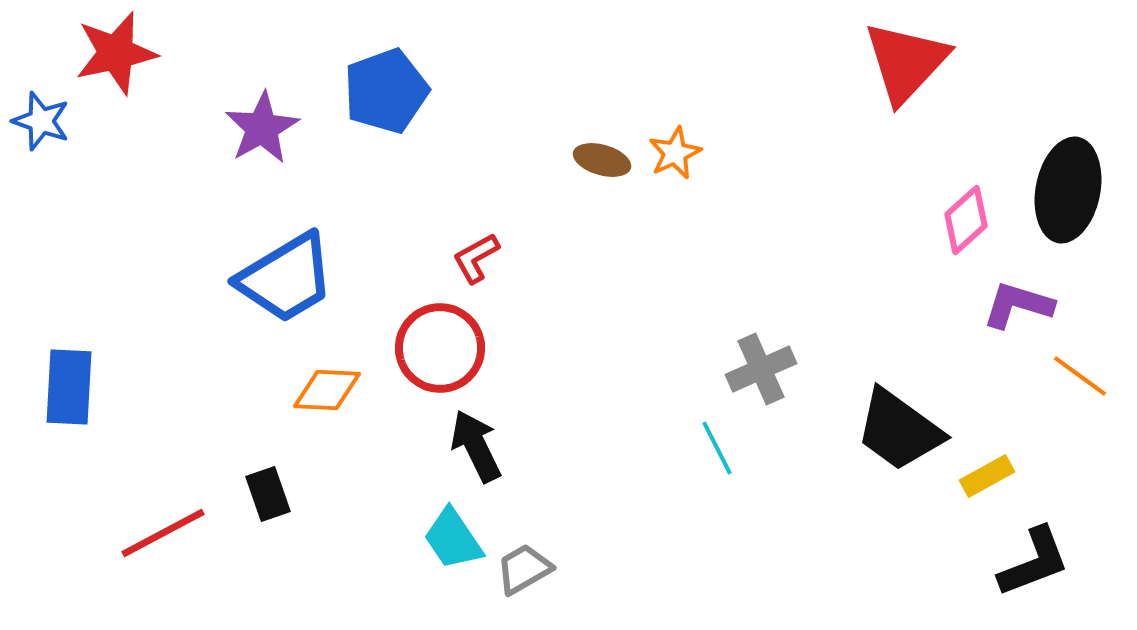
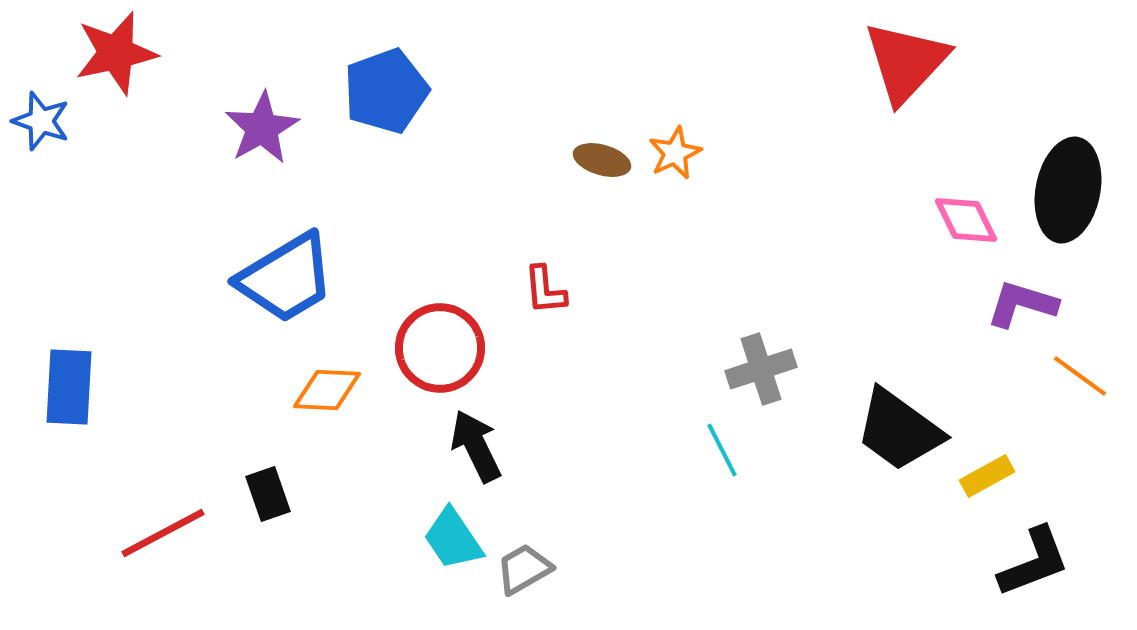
pink diamond: rotated 74 degrees counterclockwise
red L-shape: moved 69 px right, 32 px down; rotated 66 degrees counterclockwise
purple L-shape: moved 4 px right, 1 px up
gray cross: rotated 6 degrees clockwise
cyan line: moved 5 px right, 2 px down
